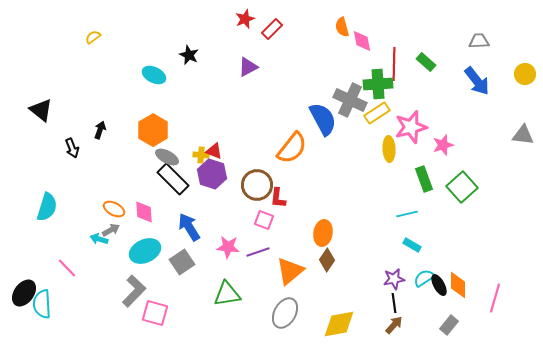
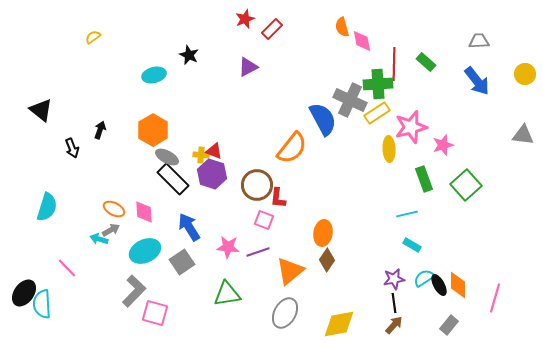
cyan ellipse at (154, 75): rotated 40 degrees counterclockwise
green square at (462, 187): moved 4 px right, 2 px up
